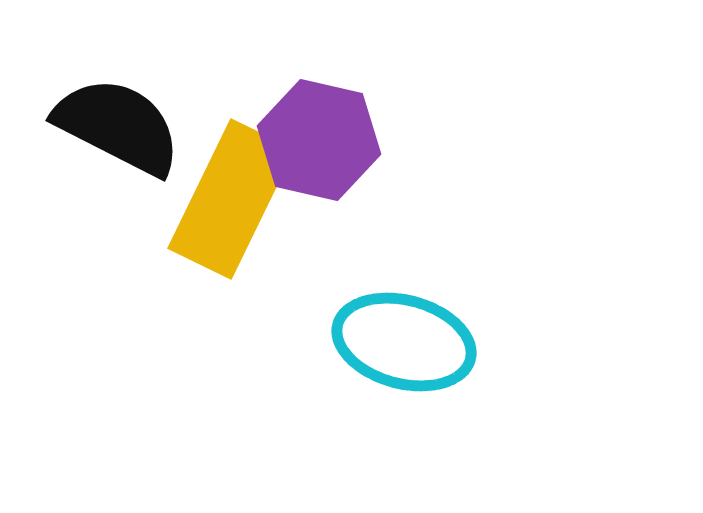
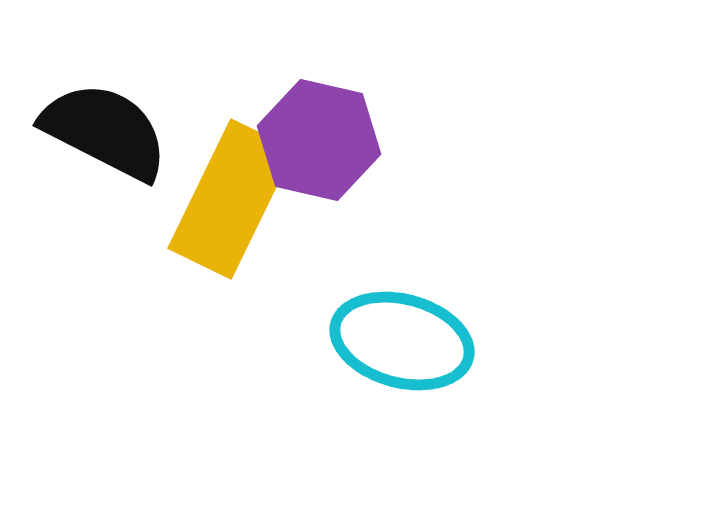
black semicircle: moved 13 px left, 5 px down
cyan ellipse: moved 2 px left, 1 px up
